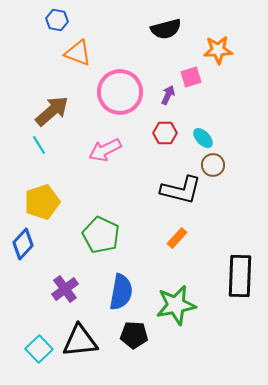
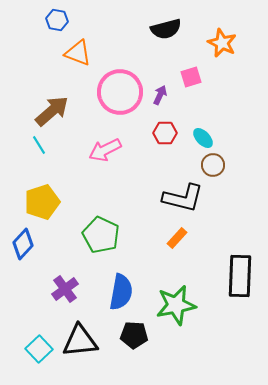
orange star: moved 4 px right, 7 px up; rotated 28 degrees clockwise
purple arrow: moved 8 px left
black L-shape: moved 2 px right, 8 px down
